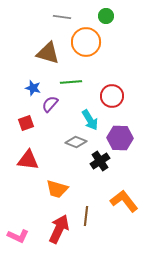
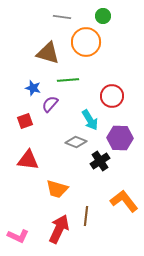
green circle: moved 3 px left
green line: moved 3 px left, 2 px up
red square: moved 1 px left, 2 px up
